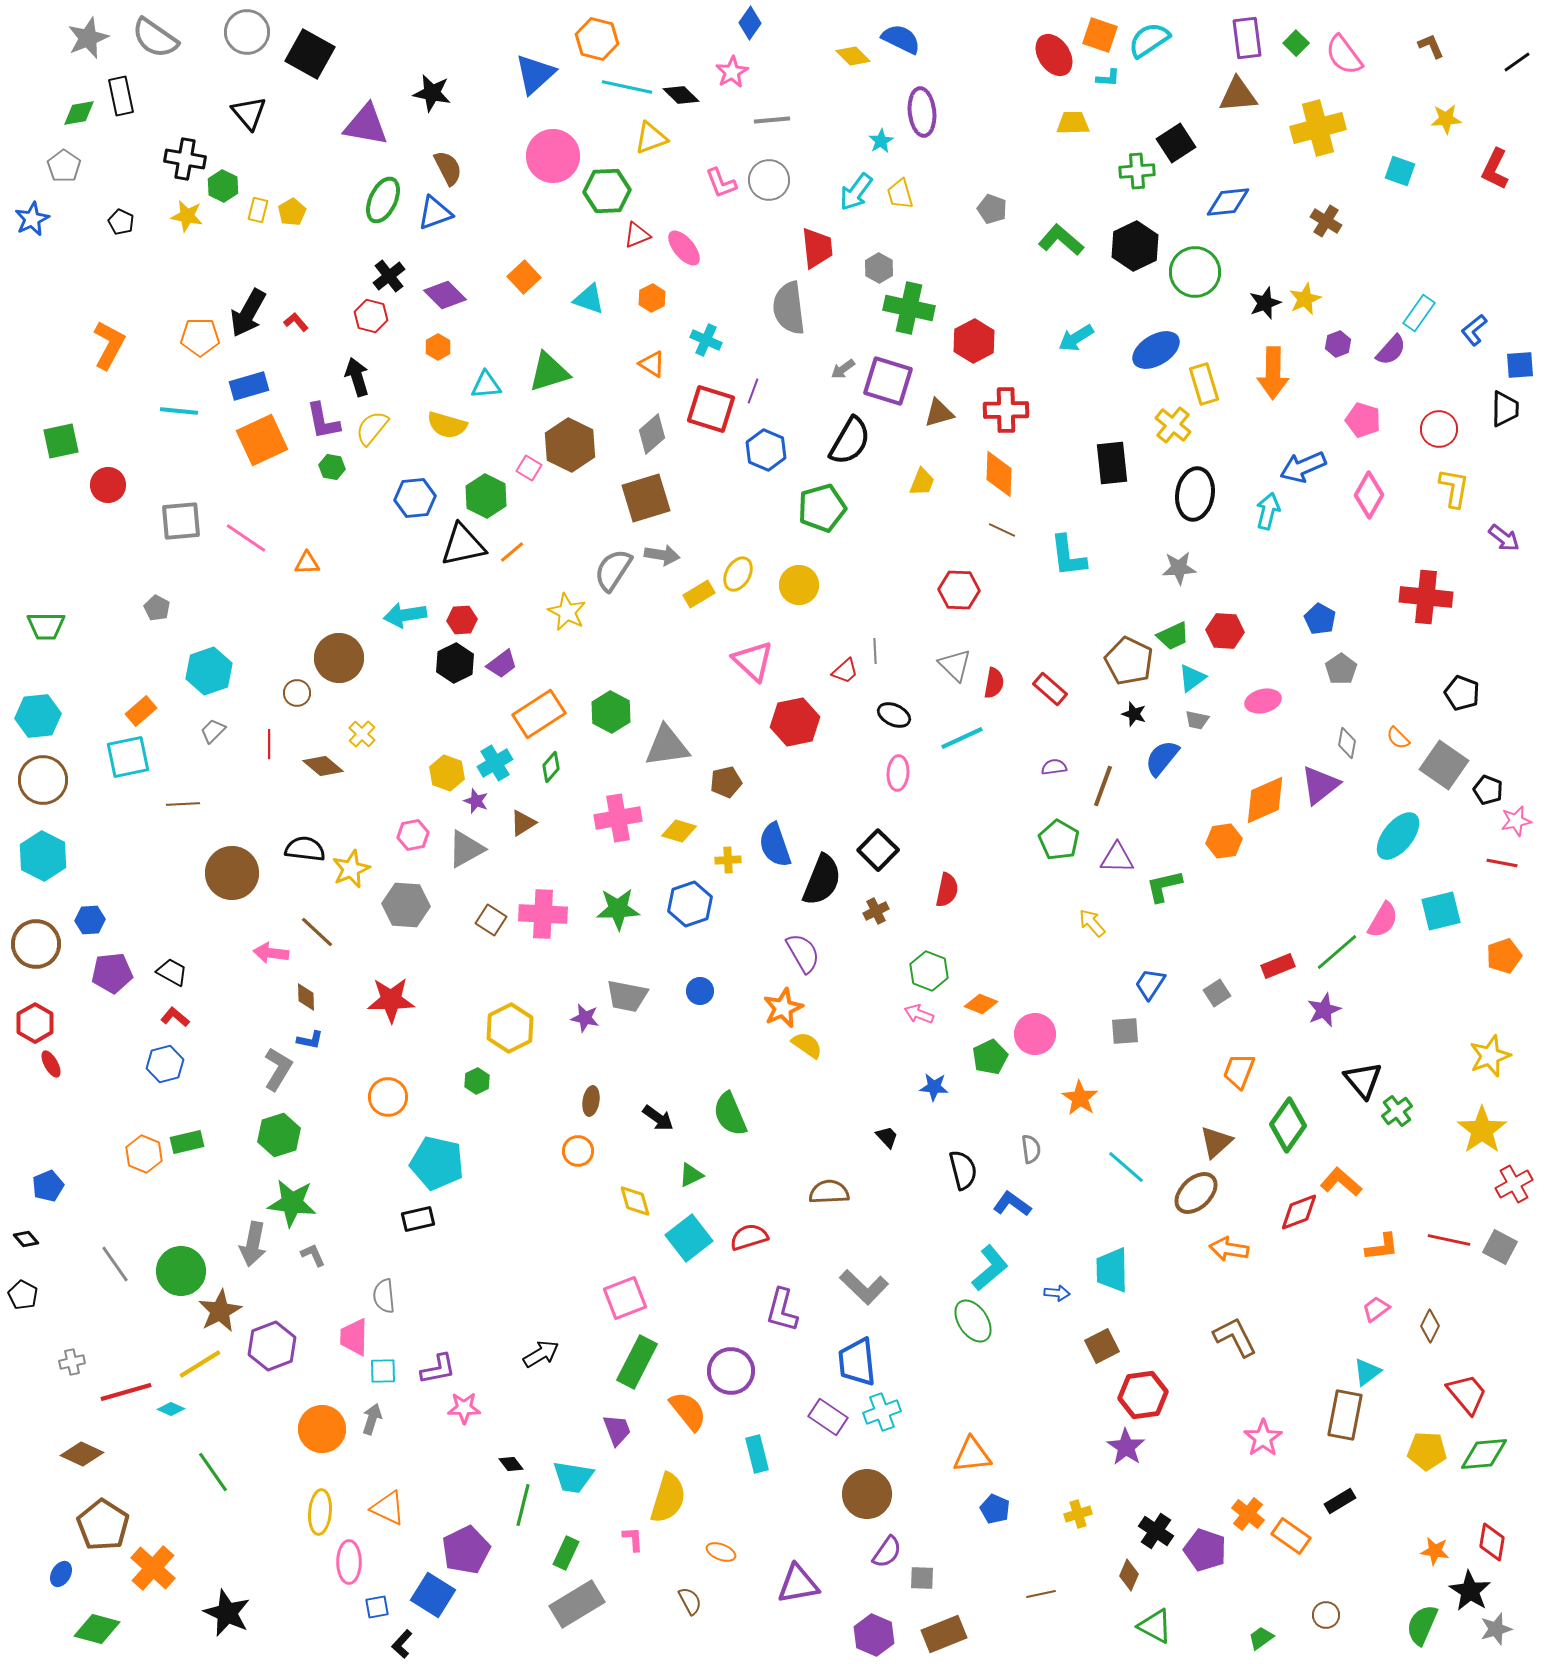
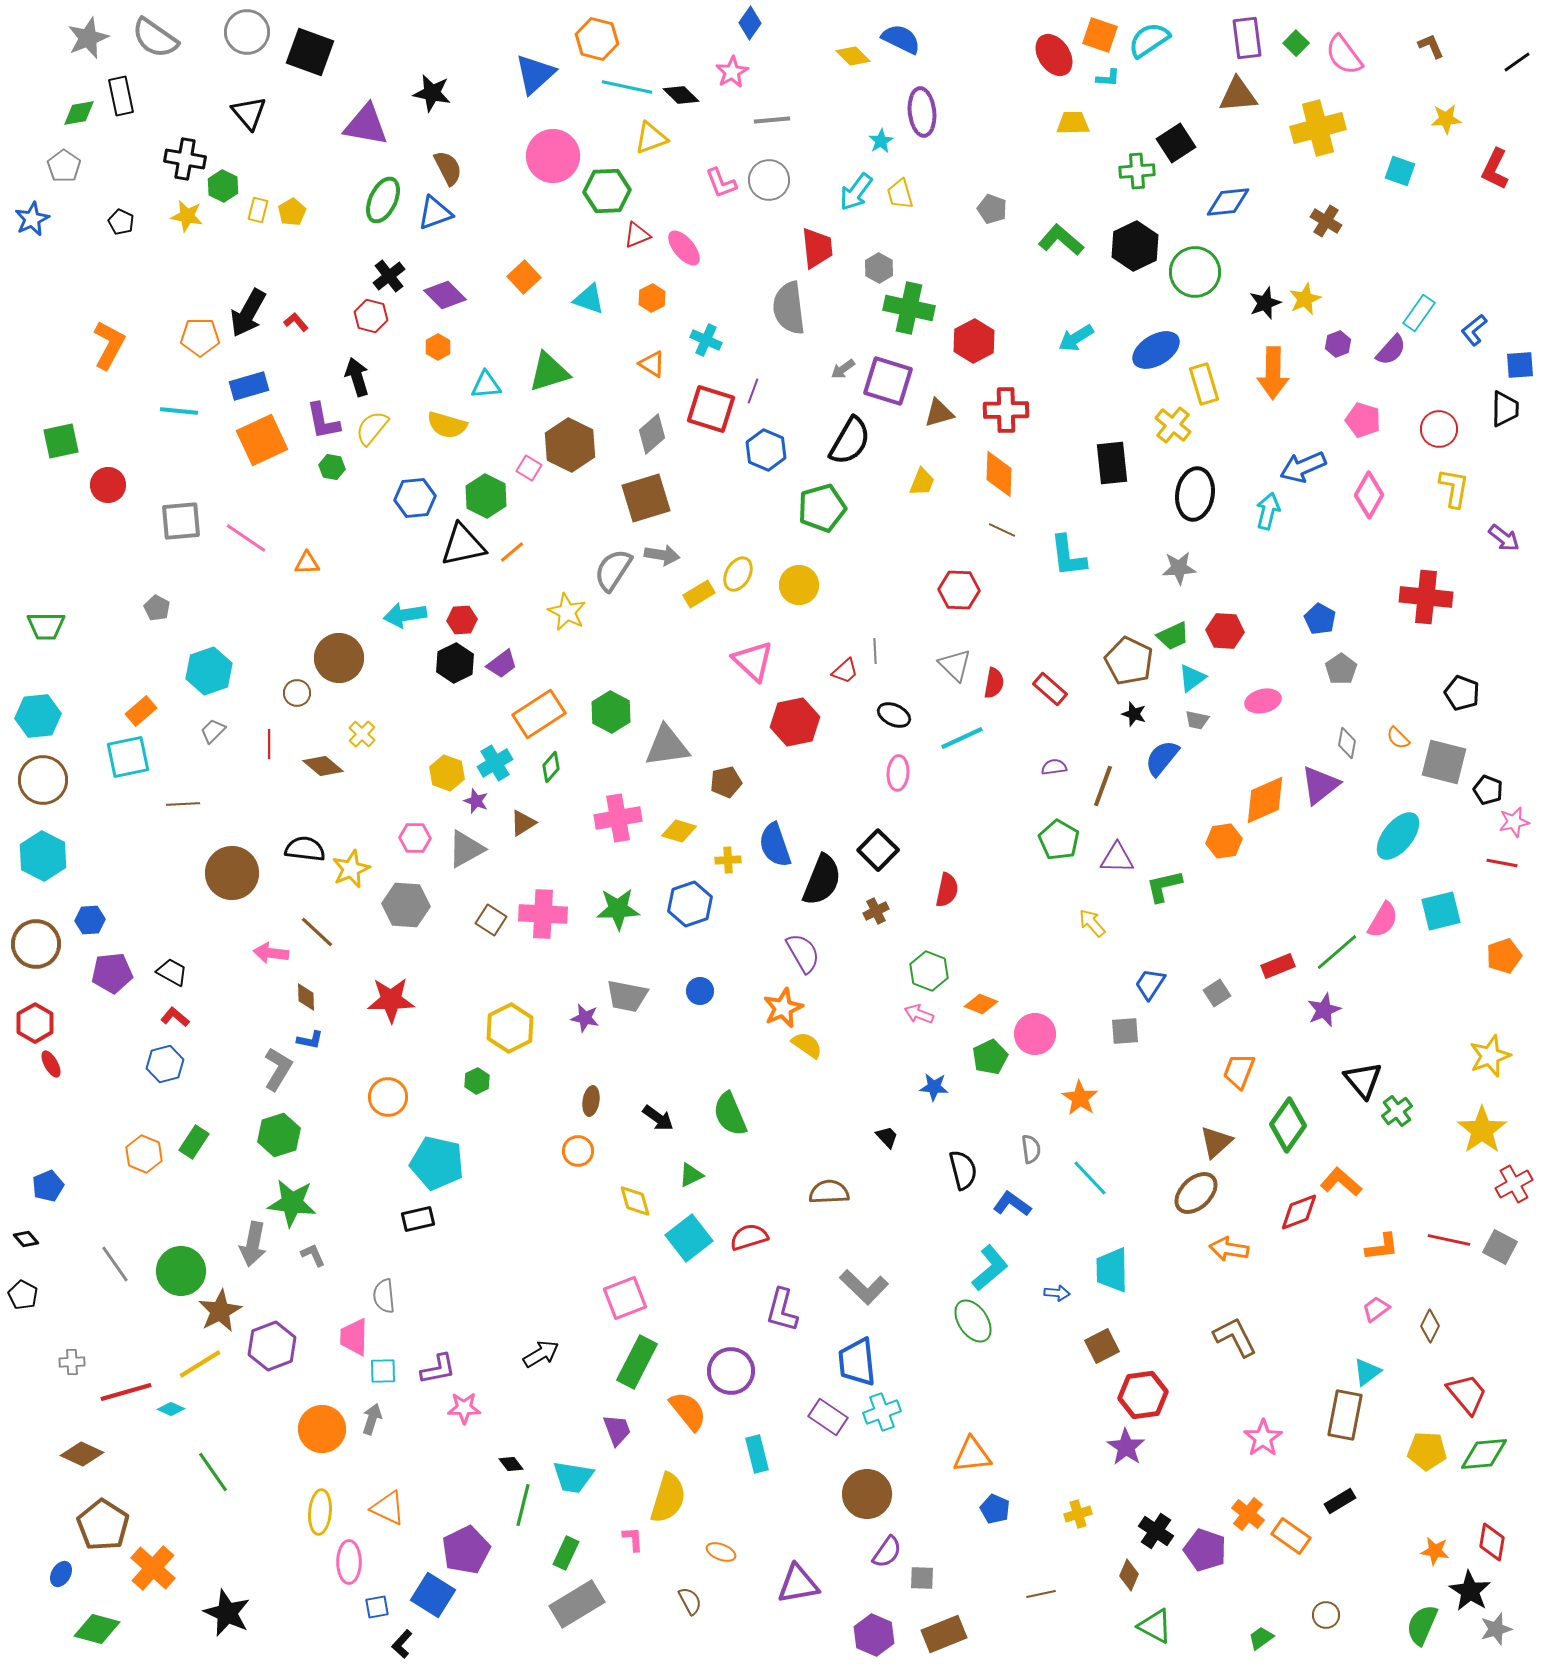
black square at (310, 54): moved 2 px up; rotated 9 degrees counterclockwise
gray square at (1444, 765): moved 3 px up; rotated 21 degrees counterclockwise
pink star at (1516, 821): moved 2 px left, 1 px down
pink hexagon at (413, 835): moved 2 px right, 3 px down; rotated 12 degrees clockwise
green rectangle at (187, 1142): moved 7 px right; rotated 44 degrees counterclockwise
cyan line at (1126, 1167): moved 36 px left, 11 px down; rotated 6 degrees clockwise
gray cross at (72, 1362): rotated 10 degrees clockwise
